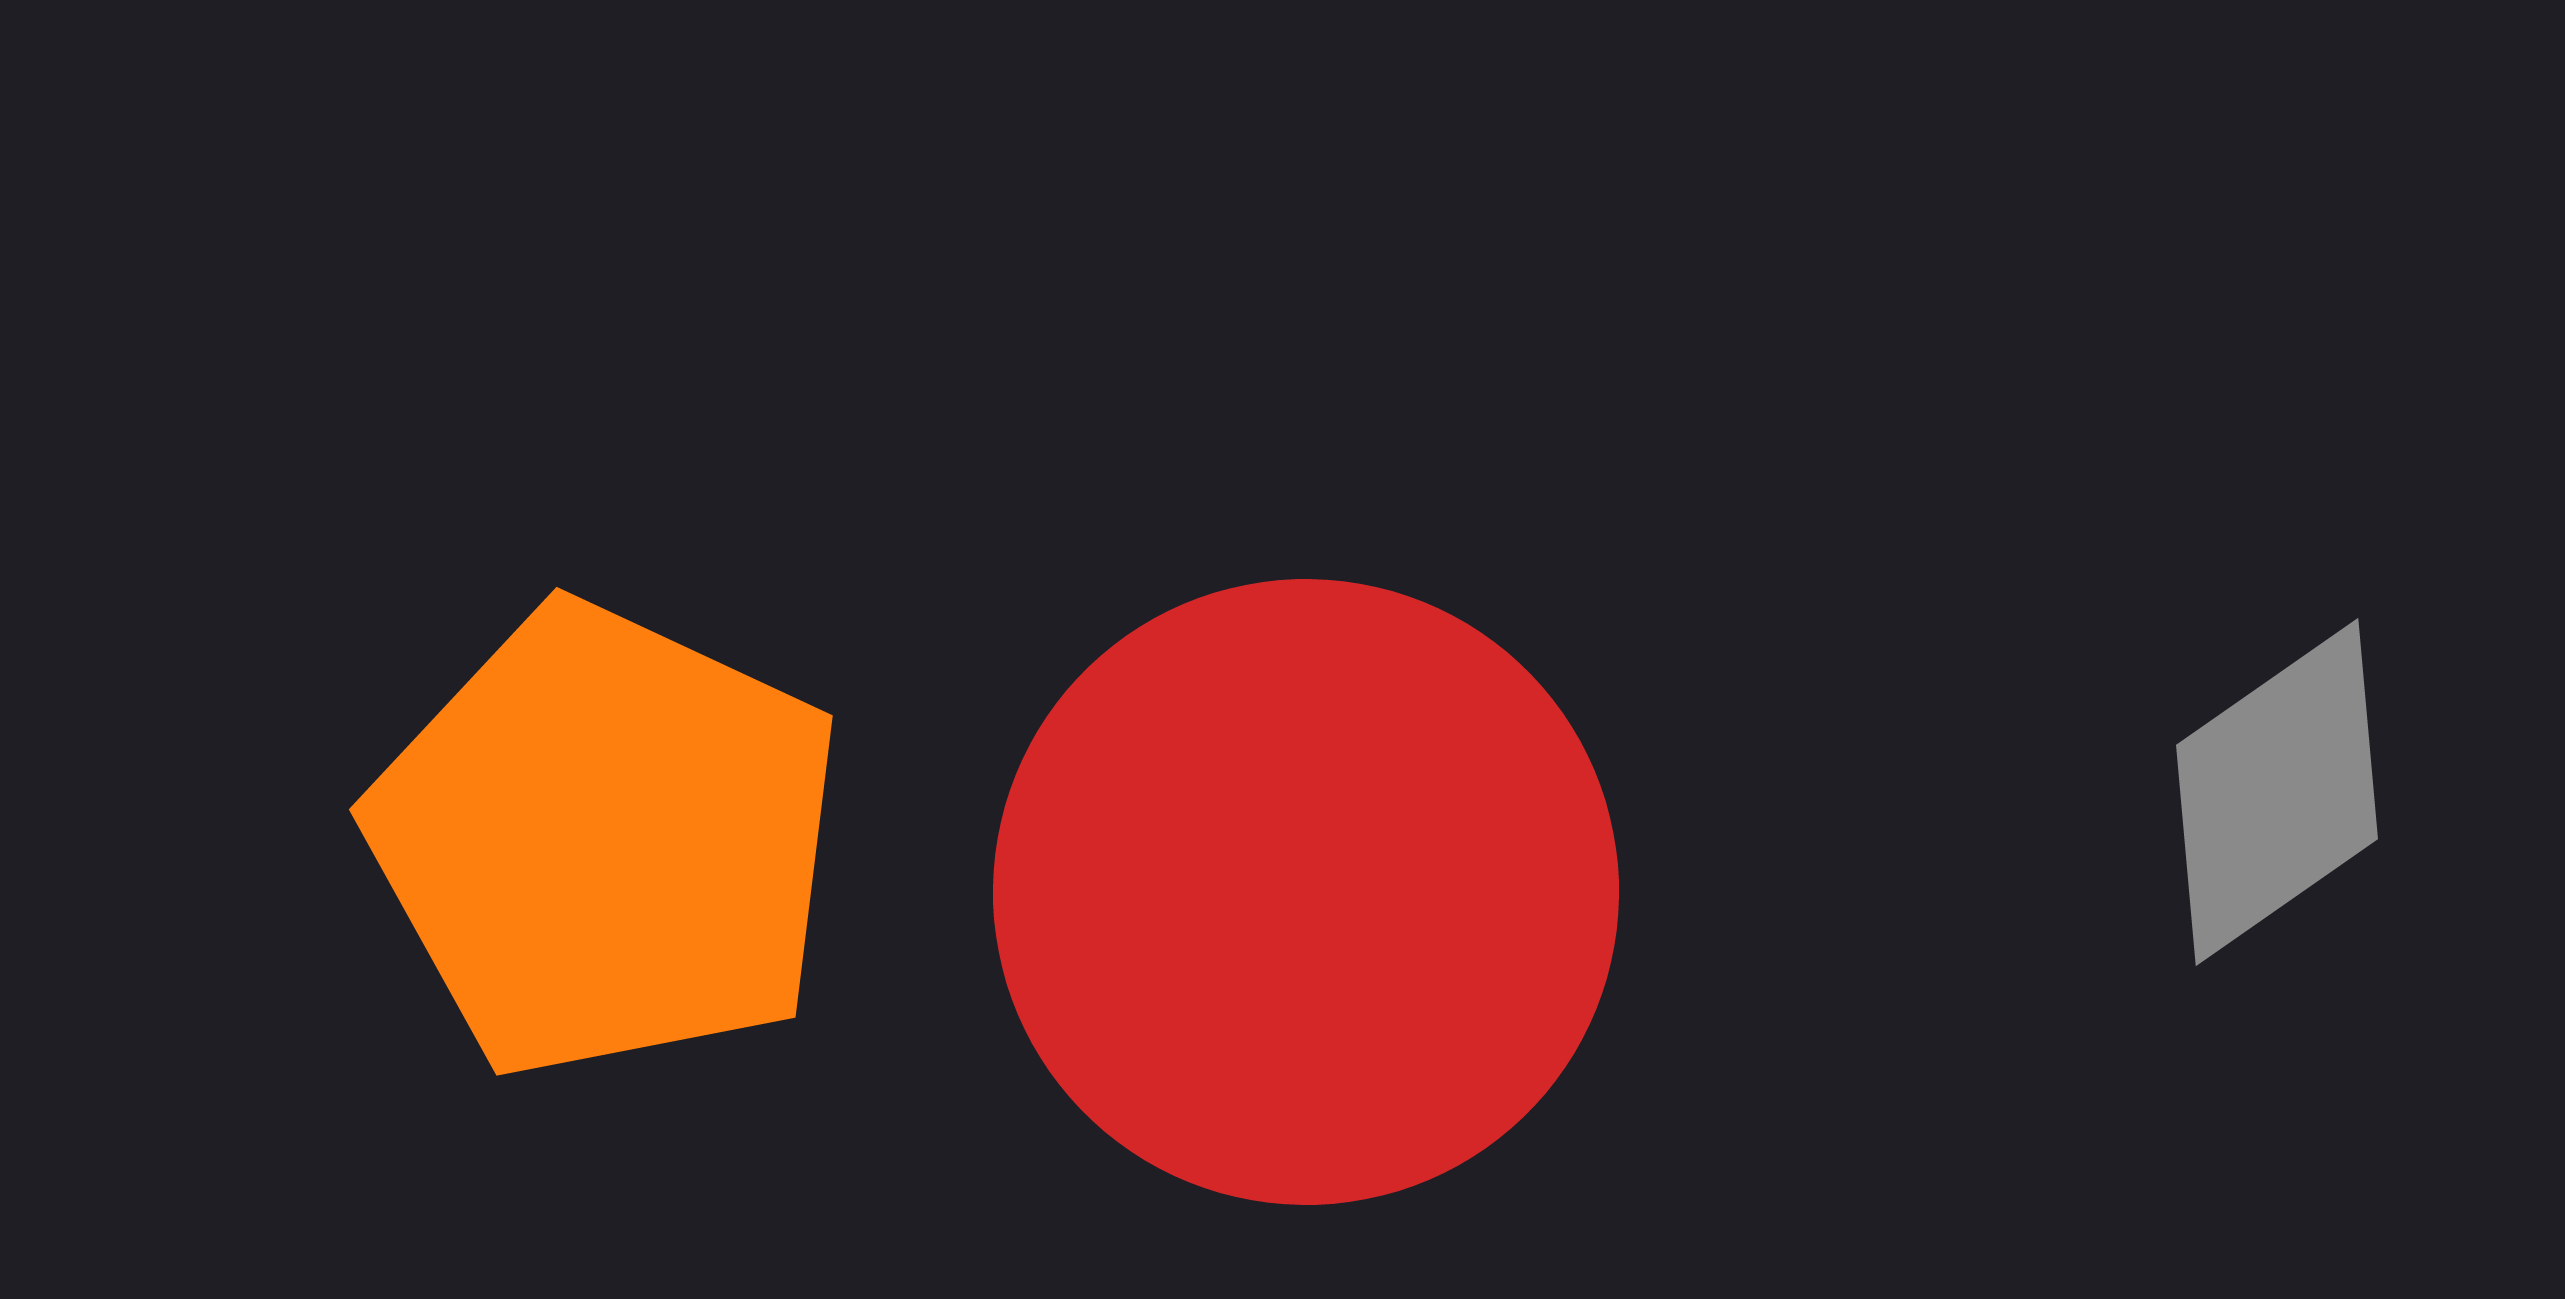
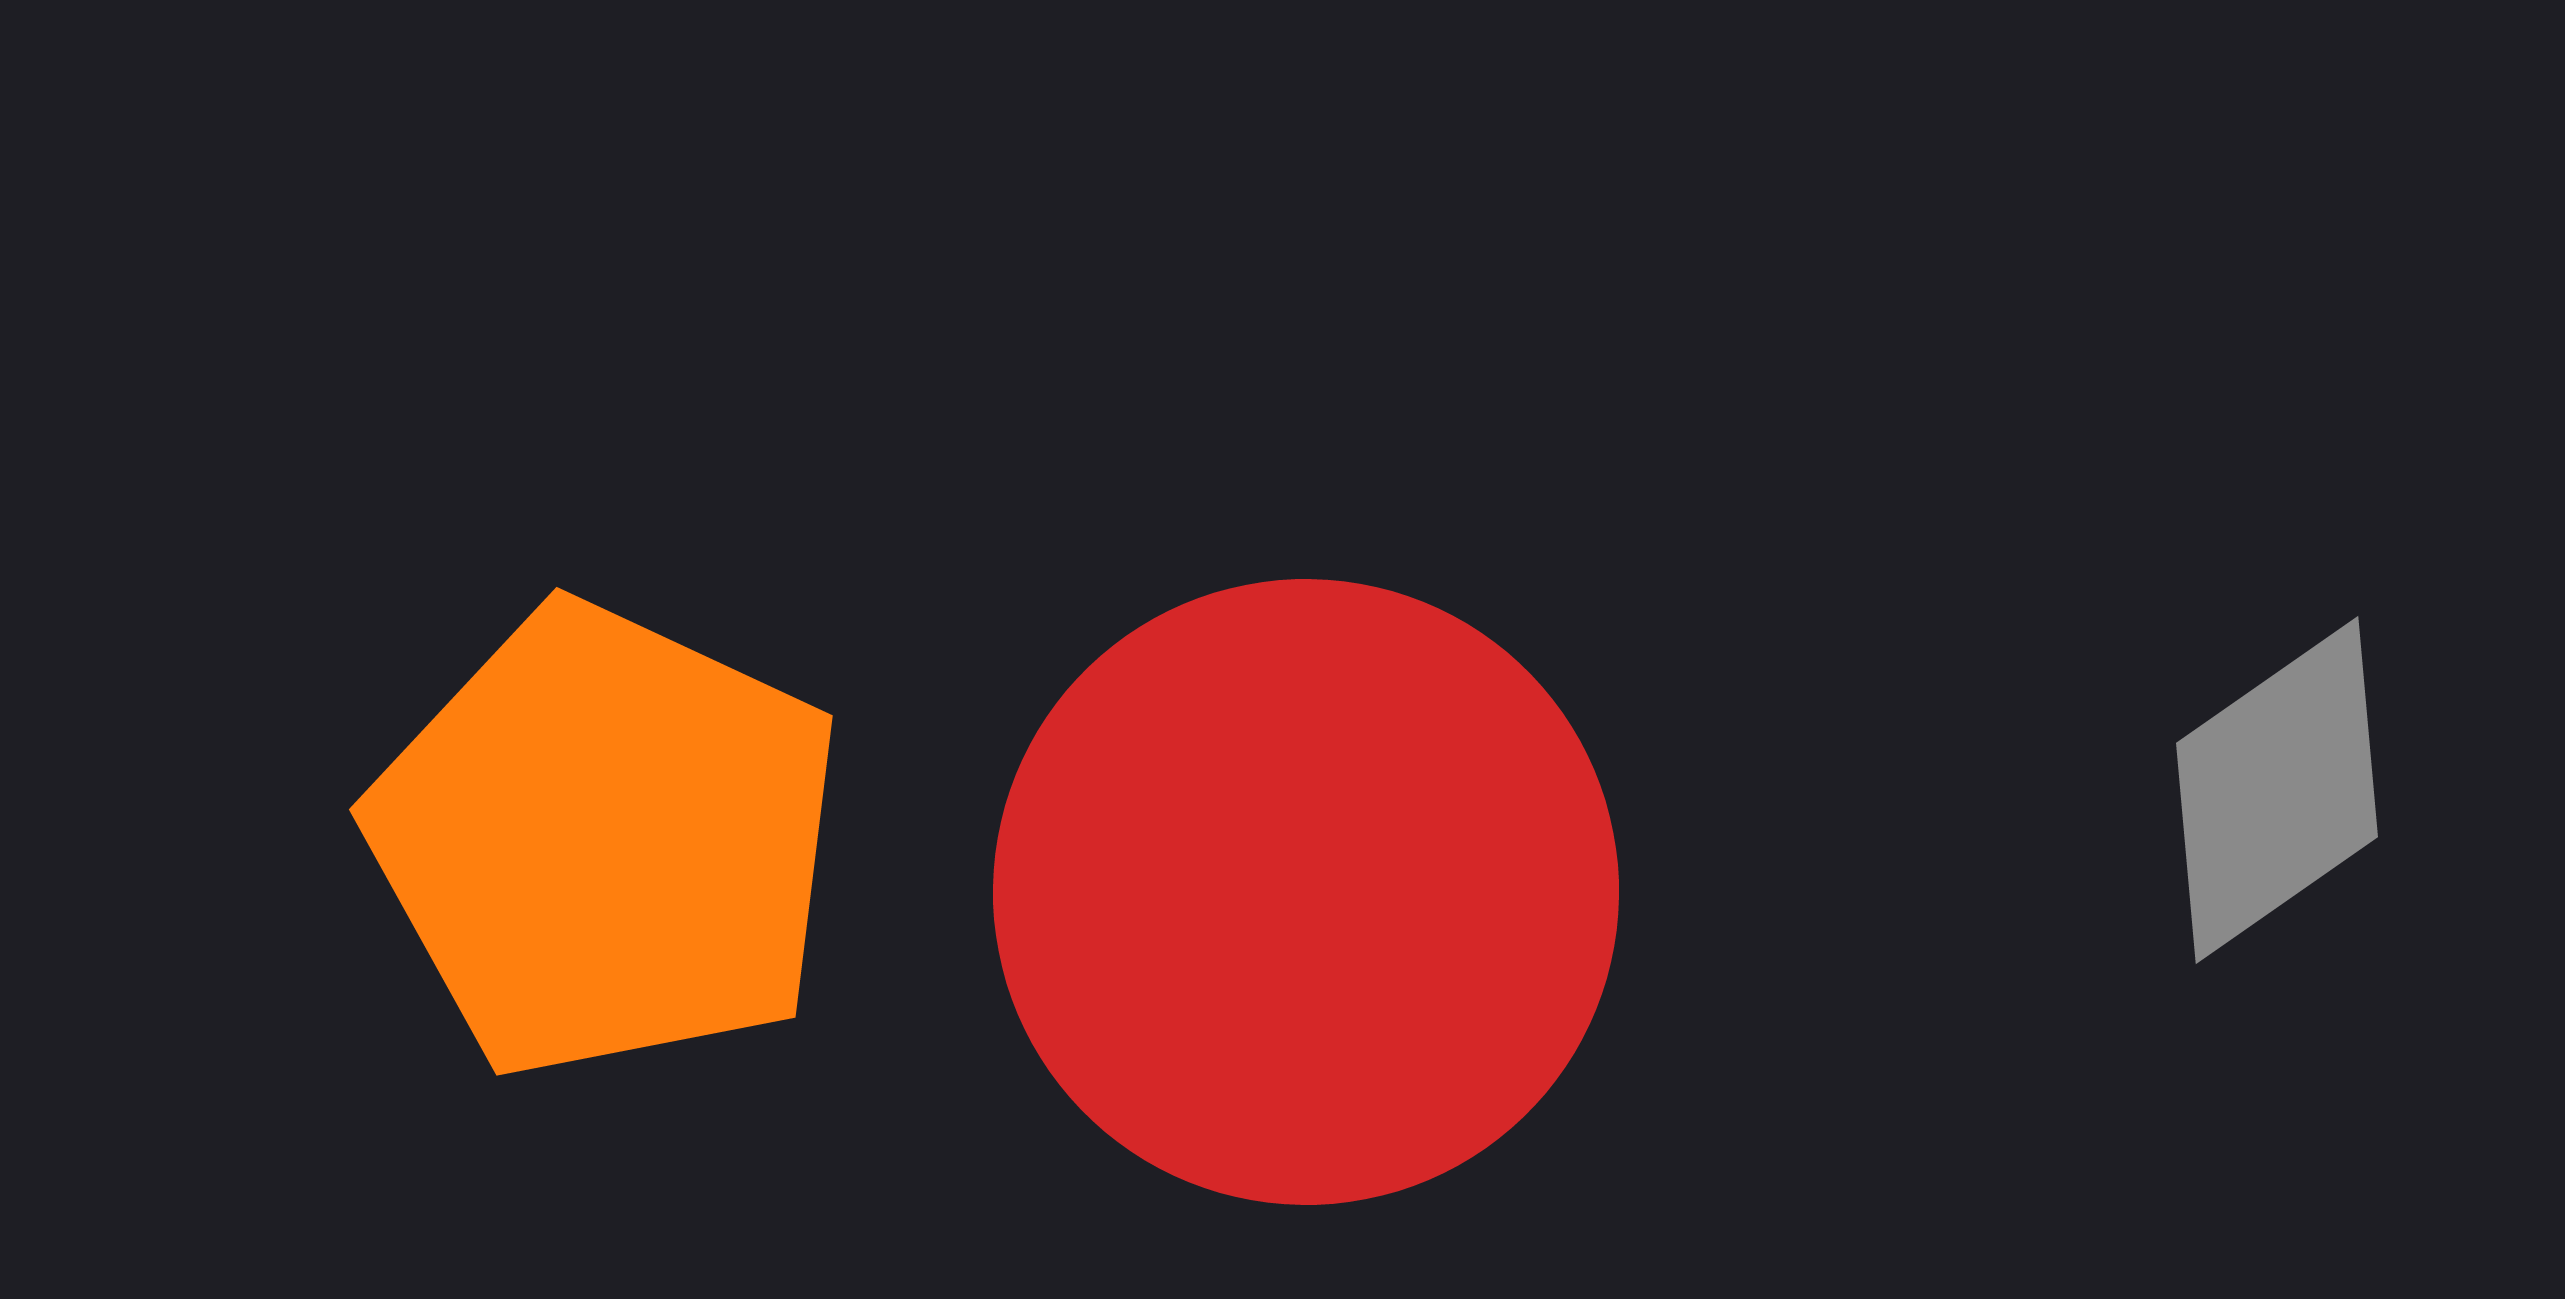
gray diamond: moved 2 px up
